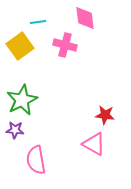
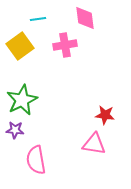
cyan line: moved 3 px up
pink cross: rotated 25 degrees counterclockwise
pink triangle: rotated 20 degrees counterclockwise
